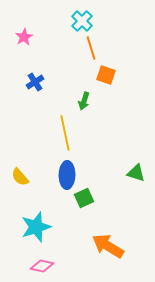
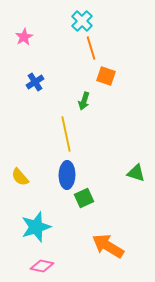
orange square: moved 1 px down
yellow line: moved 1 px right, 1 px down
